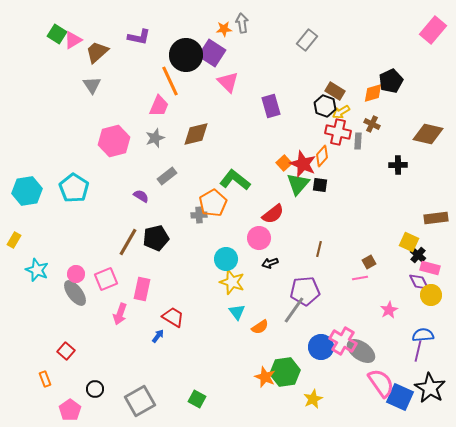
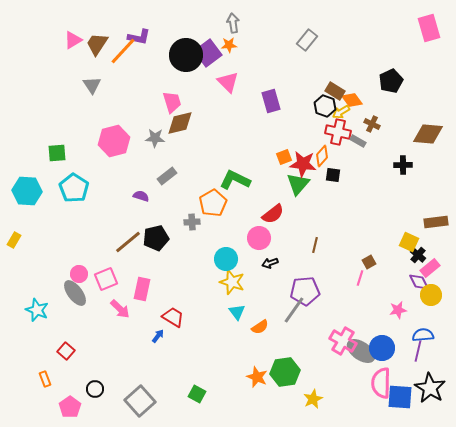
gray arrow at (242, 23): moved 9 px left
orange star at (224, 29): moved 5 px right, 16 px down
pink rectangle at (433, 30): moved 4 px left, 2 px up; rotated 56 degrees counterclockwise
green square at (57, 34): moved 119 px down; rotated 36 degrees counterclockwise
brown trapezoid at (97, 52): moved 8 px up; rotated 15 degrees counterclockwise
purple square at (212, 53): moved 4 px left; rotated 20 degrees clockwise
orange line at (170, 81): moved 47 px left, 30 px up; rotated 68 degrees clockwise
orange diamond at (373, 93): moved 21 px left, 7 px down; rotated 70 degrees clockwise
pink trapezoid at (159, 106): moved 13 px right, 4 px up; rotated 40 degrees counterclockwise
purple rectangle at (271, 106): moved 5 px up
brown diamond at (196, 134): moved 16 px left, 11 px up
brown diamond at (428, 134): rotated 8 degrees counterclockwise
gray star at (155, 138): rotated 24 degrees clockwise
gray rectangle at (358, 141): rotated 63 degrees counterclockwise
orange square at (284, 163): moved 6 px up; rotated 21 degrees clockwise
red star at (303, 164): rotated 16 degrees counterclockwise
black cross at (398, 165): moved 5 px right
green L-shape at (235, 180): rotated 12 degrees counterclockwise
black square at (320, 185): moved 13 px right, 10 px up
cyan hexagon at (27, 191): rotated 12 degrees clockwise
purple semicircle at (141, 196): rotated 14 degrees counterclockwise
gray cross at (199, 215): moved 7 px left, 7 px down
brown rectangle at (436, 218): moved 4 px down
brown line at (128, 242): rotated 20 degrees clockwise
brown line at (319, 249): moved 4 px left, 4 px up
pink rectangle at (430, 268): rotated 54 degrees counterclockwise
cyan star at (37, 270): moved 40 px down
pink circle at (76, 274): moved 3 px right
pink line at (360, 278): rotated 63 degrees counterclockwise
pink star at (389, 310): moved 9 px right; rotated 18 degrees clockwise
pink arrow at (120, 314): moved 5 px up; rotated 65 degrees counterclockwise
blue circle at (321, 347): moved 61 px right, 1 px down
orange star at (265, 377): moved 8 px left
pink semicircle at (381, 383): rotated 144 degrees counterclockwise
blue square at (400, 397): rotated 20 degrees counterclockwise
green square at (197, 399): moved 5 px up
gray square at (140, 401): rotated 12 degrees counterclockwise
pink pentagon at (70, 410): moved 3 px up
